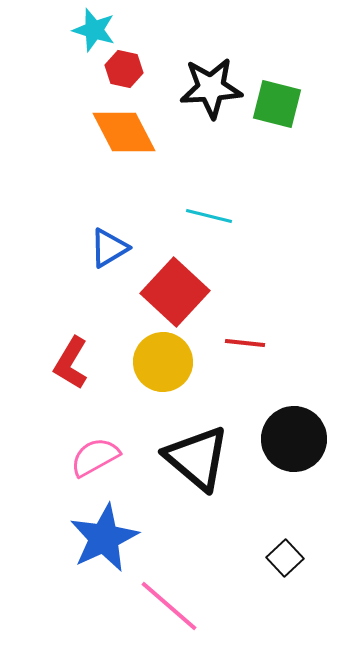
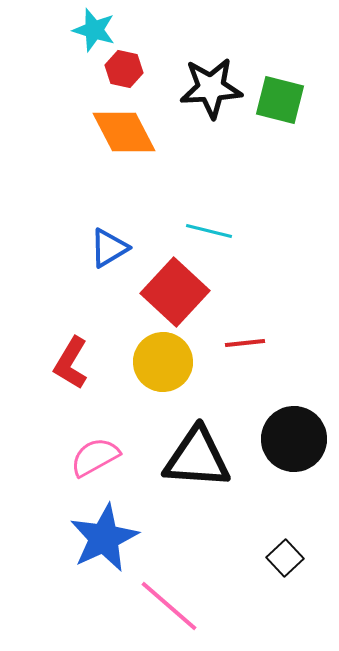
green square: moved 3 px right, 4 px up
cyan line: moved 15 px down
red line: rotated 12 degrees counterclockwise
black triangle: rotated 36 degrees counterclockwise
